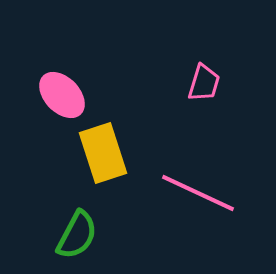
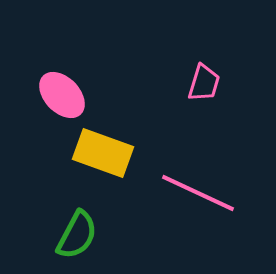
yellow rectangle: rotated 52 degrees counterclockwise
